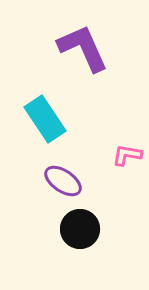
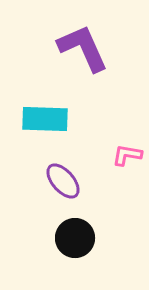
cyan rectangle: rotated 54 degrees counterclockwise
purple ellipse: rotated 15 degrees clockwise
black circle: moved 5 px left, 9 px down
